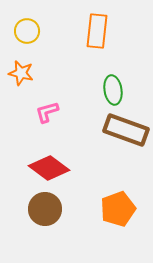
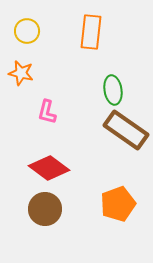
orange rectangle: moved 6 px left, 1 px down
pink L-shape: rotated 60 degrees counterclockwise
brown rectangle: rotated 15 degrees clockwise
orange pentagon: moved 5 px up
